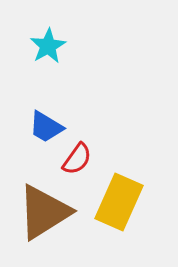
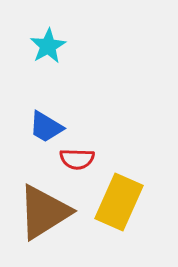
red semicircle: rotated 56 degrees clockwise
